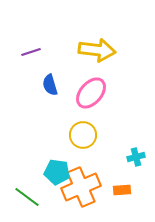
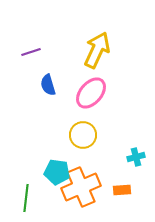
yellow arrow: rotated 72 degrees counterclockwise
blue semicircle: moved 2 px left
green line: moved 1 px left, 1 px down; rotated 60 degrees clockwise
